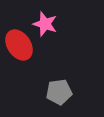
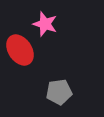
red ellipse: moved 1 px right, 5 px down
